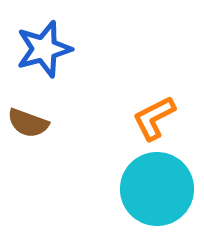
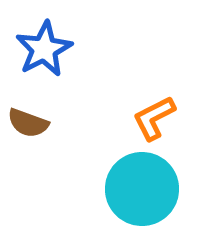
blue star: rotated 12 degrees counterclockwise
cyan circle: moved 15 px left
